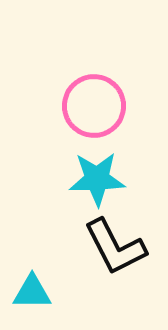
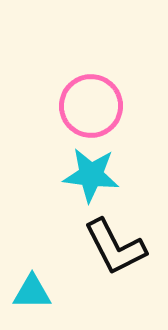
pink circle: moved 3 px left
cyan star: moved 6 px left, 4 px up; rotated 8 degrees clockwise
